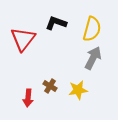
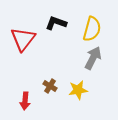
red arrow: moved 3 px left, 3 px down
